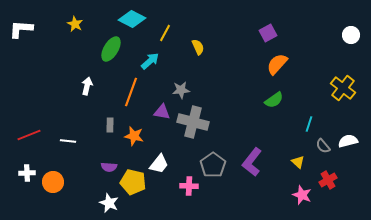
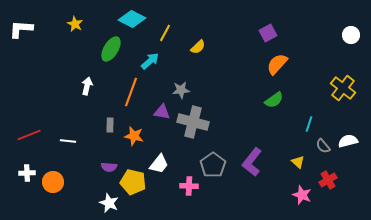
yellow semicircle: rotated 70 degrees clockwise
